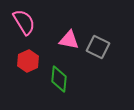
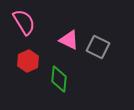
pink triangle: rotated 15 degrees clockwise
